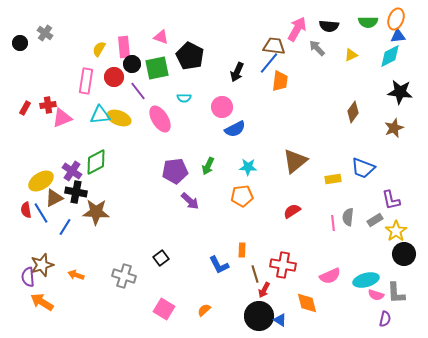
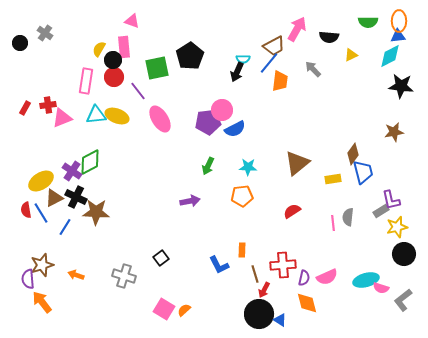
orange ellipse at (396, 19): moved 3 px right, 2 px down; rotated 20 degrees counterclockwise
black semicircle at (329, 26): moved 11 px down
pink triangle at (161, 37): moved 29 px left, 16 px up
brown trapezoid at (274, 46): rotated 145 degrees clockwise
gray arrow at (317, 48): moved 4 px left, 21 px down
black pentagon at (190, 56): rotated 12 degrees clockwise
black circle at (132, 64): moved 19 px left, 4 px up
black star at (400, 92): moved 1 px right, 6 px up
cyan semicircle at (184, 98): moved 59 px right, 39 px up
pink circle at (222, 107): moved 3 px down
brown diamond at (353, 112): moved 42 px down
cyan triangle at (100, 115): moved 4 px left
yellow ellipse at (119, 118): moved 2 px left, 2 px up
brown star at (394, 128): moved 4 px down; rotated 12 degrees clockwise
brown triangle at (295, 161): moved 2 px right, 2 px down
green diamond at (96, 162): moved 6 px left
blue trapezoid at (363, 168): moved 4 px down; rotated 125 degrees counterclockwise
purple pentagon at (175, 171): moved 33 px right, 49 px up
black cross at (76, 192): moved 5 px down; rotated 15 degrees clockwise
purple arrow at (190, 201): rotated 54 degrees counterclockwise
gray rectangle at (375, 220): moved 6 px right, 9 px up
yellow star at (396, 231): moved 1 px right, 4 px up; rotated 20 degrees clockwise
red cross at (283, 265): rotated 15 degrees counterclockwise
pink semicircle at (330, 276): moved 3 px left, 1 px down
purple semicircle at (28, 277): moved 2 px down
gray L-shape at (396, 293): moved 7 px right, 7 px down; rotated 55 degrees clockwise
pink semicircle at (376, 295): moved 5 px right, 7 px up
orange arrow at (42, 302): rotated 20 degrees clockwise
orange semicircle at (204, 310): moved 20 px left
black circle at (259, 316): moved 2 px up
purple semicircle at (385, 319): moved 81 px left, 41 px up
